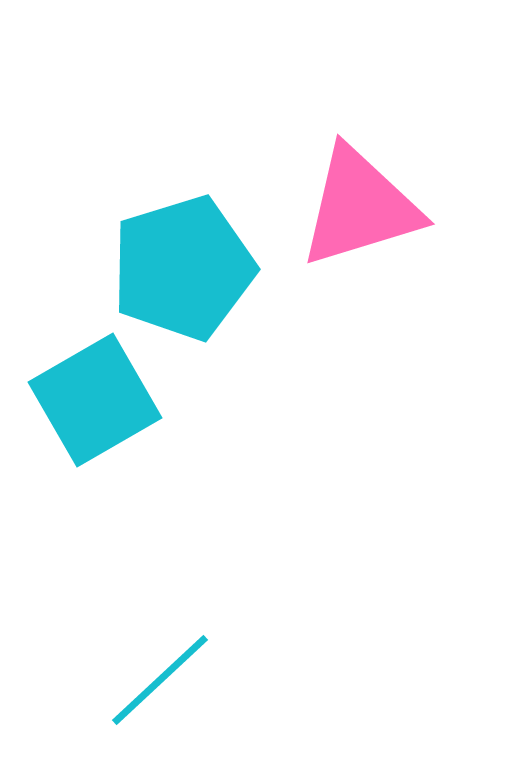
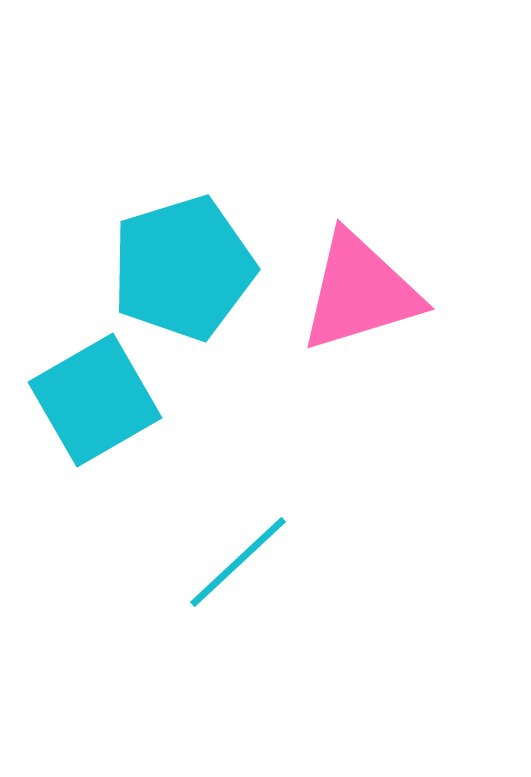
pink triangle: moved 85 px down
cyan line: moved 78 px right, 118 px up
